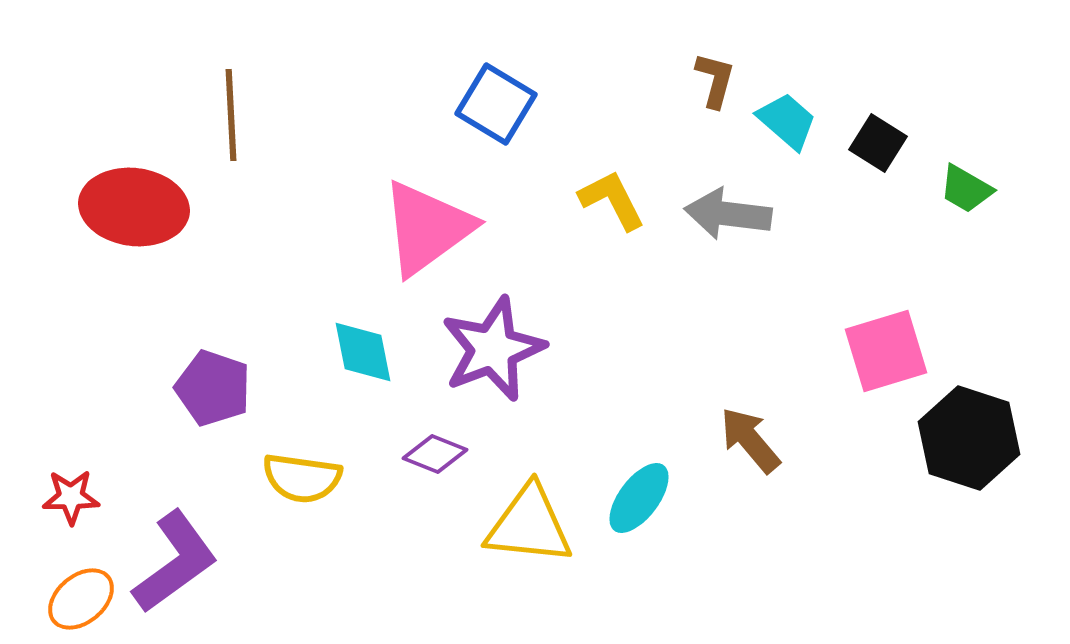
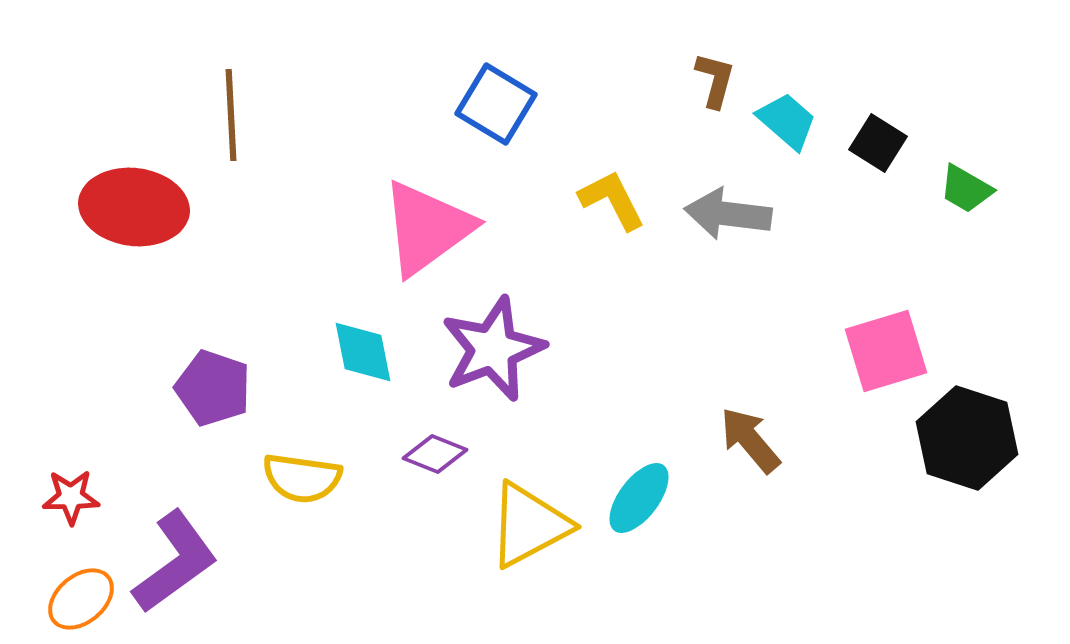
black hexagon: moved 2 px left
yellow triangle: rotated 34 degrees counterclockwise
